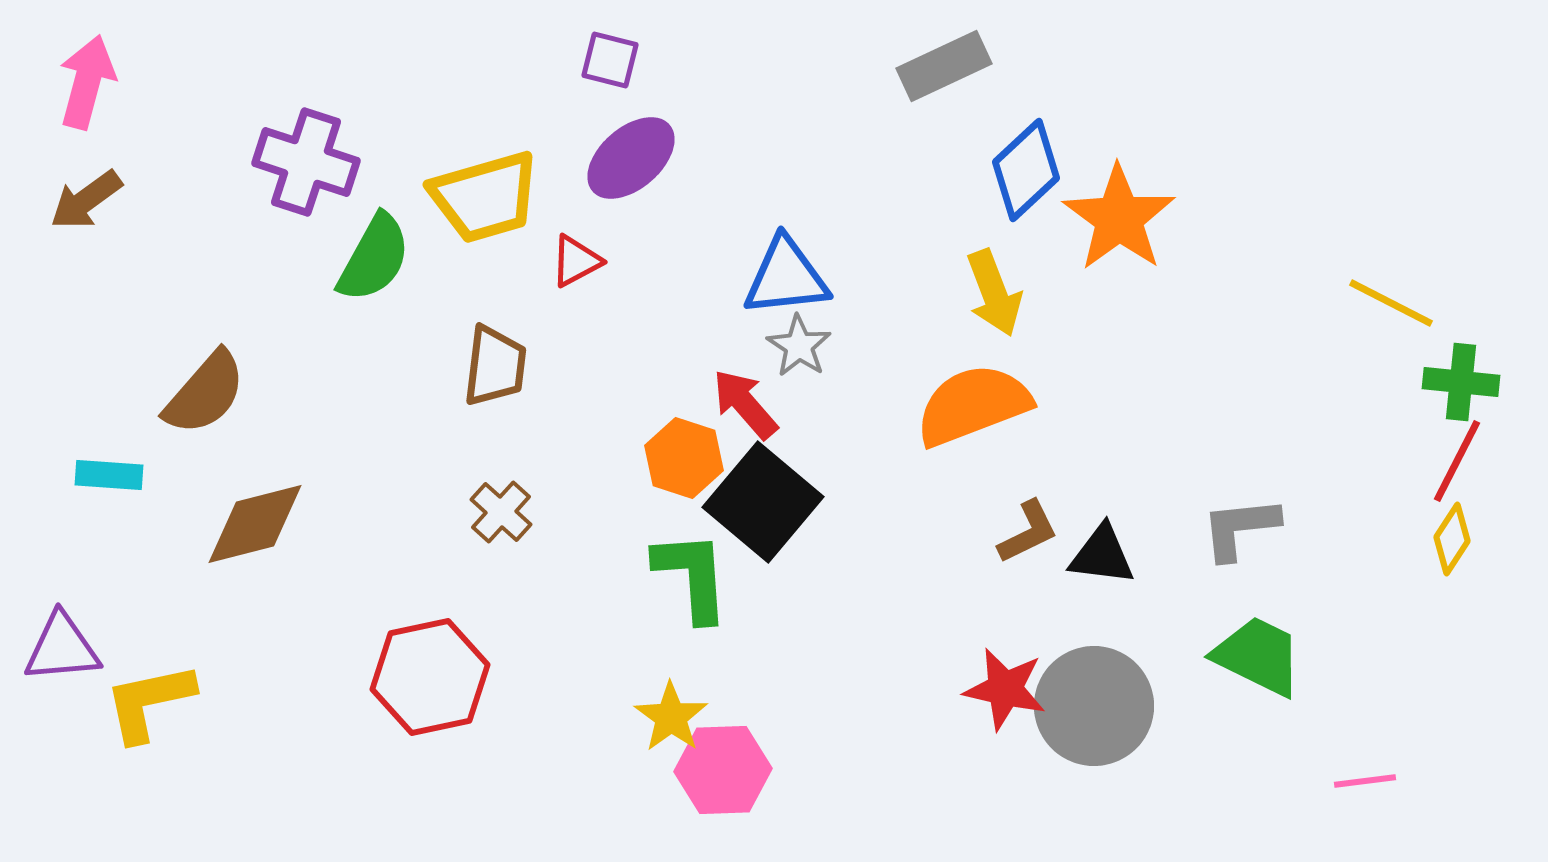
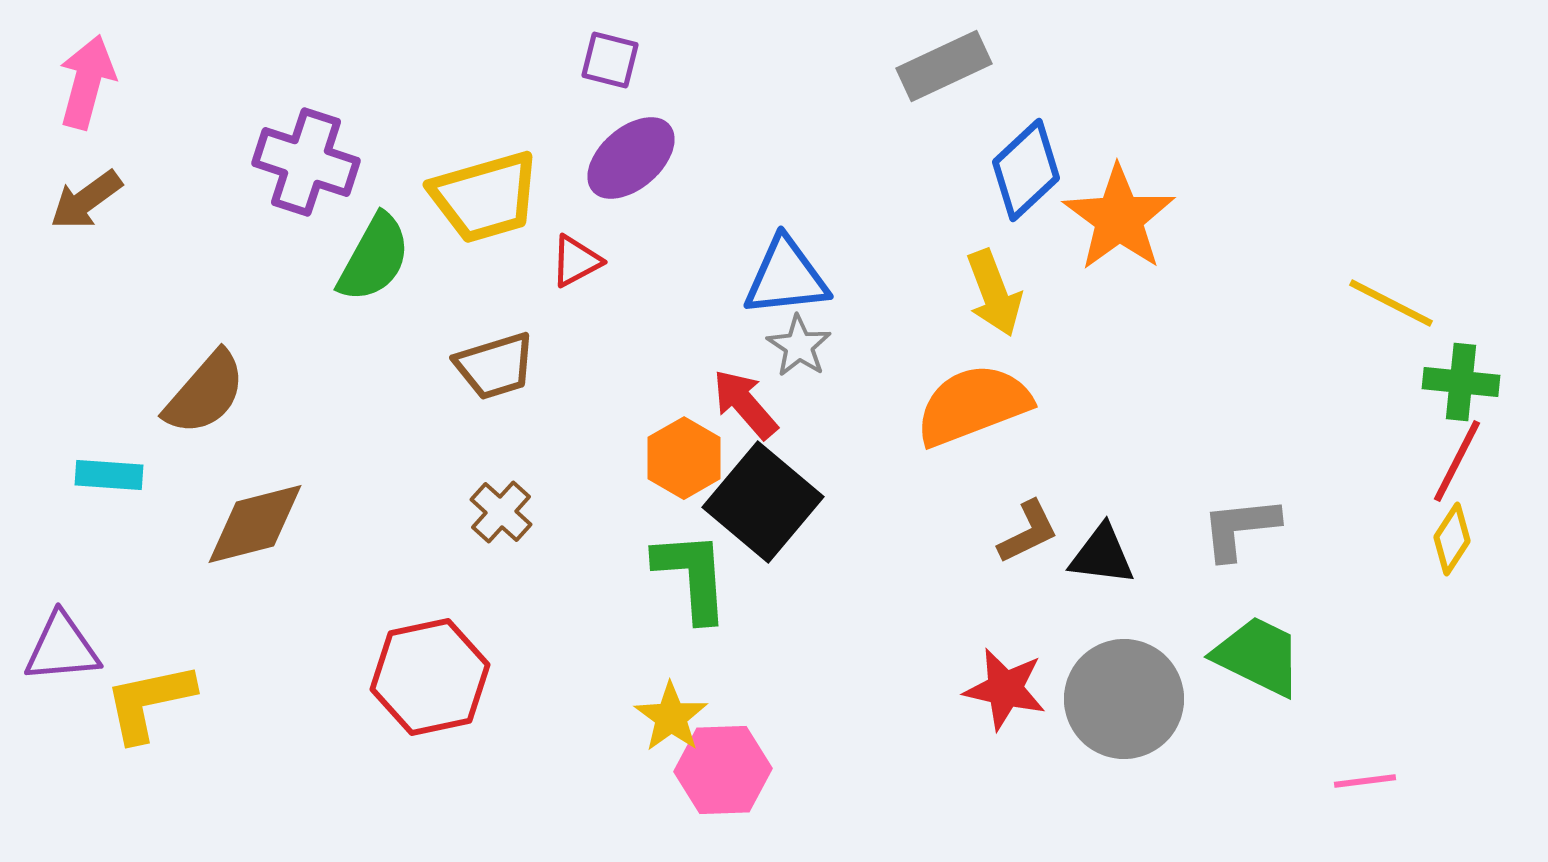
brown trapezoid: rotated 66 degrees clockwise
orange hexagon: rotated 12 degrees clockwise
gray circle: moved 30 px right, 7 px up
